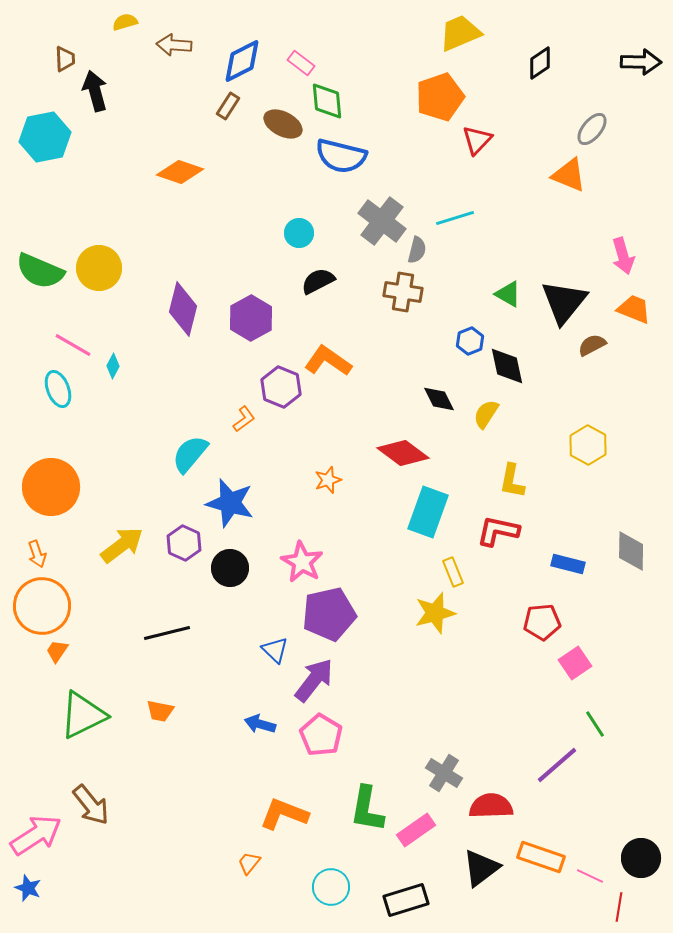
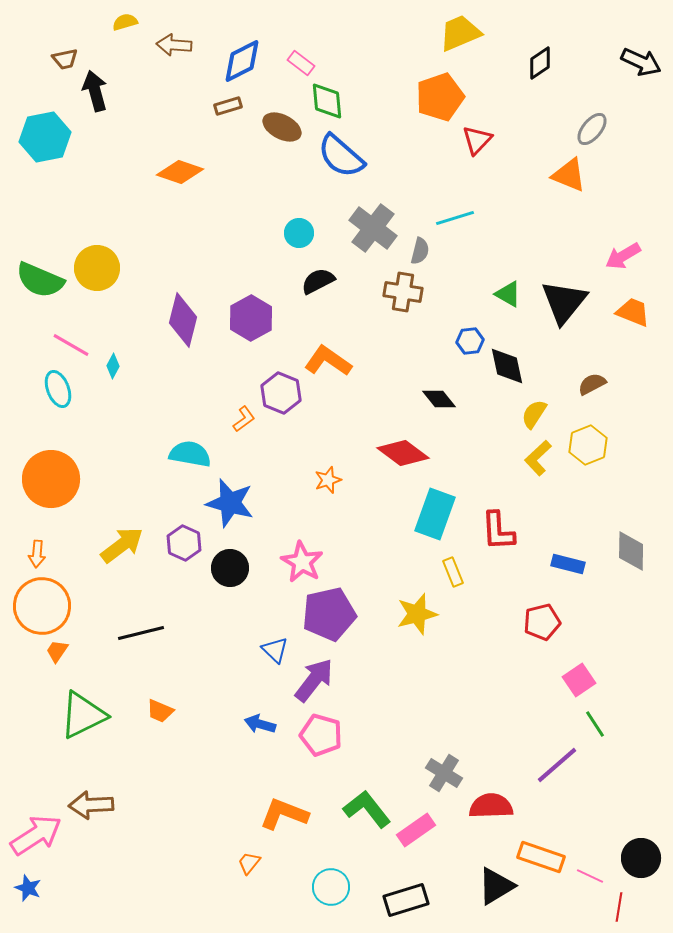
brown trapezoid at (65, 59): rotated 80 degrees clockwise
black arrow at (641, 62): rotated 24 degrees clockwise
brown rectangle at (228, 106): rotated 40 degrees clockwise
brown ellipse at (283, 124): moved 1 px left, 3 px down
blue semicircle at (341, 156): rotated 27 degrees clockwise
gray cross at (382, 221): moved 9 px left, 7 px down
gray semicircle at (417, 250): moved 3 px right, 1 px down
pink arrow at (623, 256): rotated 75 degrees clockwise
yellow circle at (99, 268): moved 2 px left
green semicircle at (40, 271): moved 9 px down
purple diamond at (183, 309): moved 11 px down
orange trapezoid at (634, 309): moved 1 px left, 3 px down
blue hexagon at (470, 341): rotated 16 degrees clockwise
pink line at (73, 345): moved 2 px left
brown semicircle at (592, 345): moved 39 px down
purple hexagon at (281, 387): moved 6 px down
black diamond at (439, 399): rotated 12 degrees counterclockwise
yellow semicircle at (486, 414): moved 48 px right
yellow hexagon at (588, 445): rotated 9 degrees clockwise
cyan semicircle at (190, 454): rotated 60 degrees clockwise
yellow L-shape at (512, 481): moved 26 px right, 23 px up; rotated 36 degrees clockwise
orange circle at (51, 487): moved 8 px up
cyan rectangle at (428, 512): moved 7 px right, 2 px down
red L-shape at (498, 531): rotated 105 degrees counterclockwise
orange arrow at (37, 554): rotated 24 degrees clockwise
yellow star at (435, 613): moved 18 px left, 1 px down
red pentagon at (542, 622): rotated 9 degrees counterclockwise
black line at (167, 633): moved 26 px left
pink square at (575, 663): moved 4 px right, 17 px down
orange trapezoid at (160, 711): rotated 12 degrees clockwise
pink pentagon at (321, 735): rotated 15 degrees counterclockwise
brown arrow at (91, 805): rotated 126 degrees clockwise
green L-shape at (367, 809): rotated 132 degrees clockwise
black triangle at (481, 868): moved 15 px right, 18 px down; rotated 6 degrees clockwise
